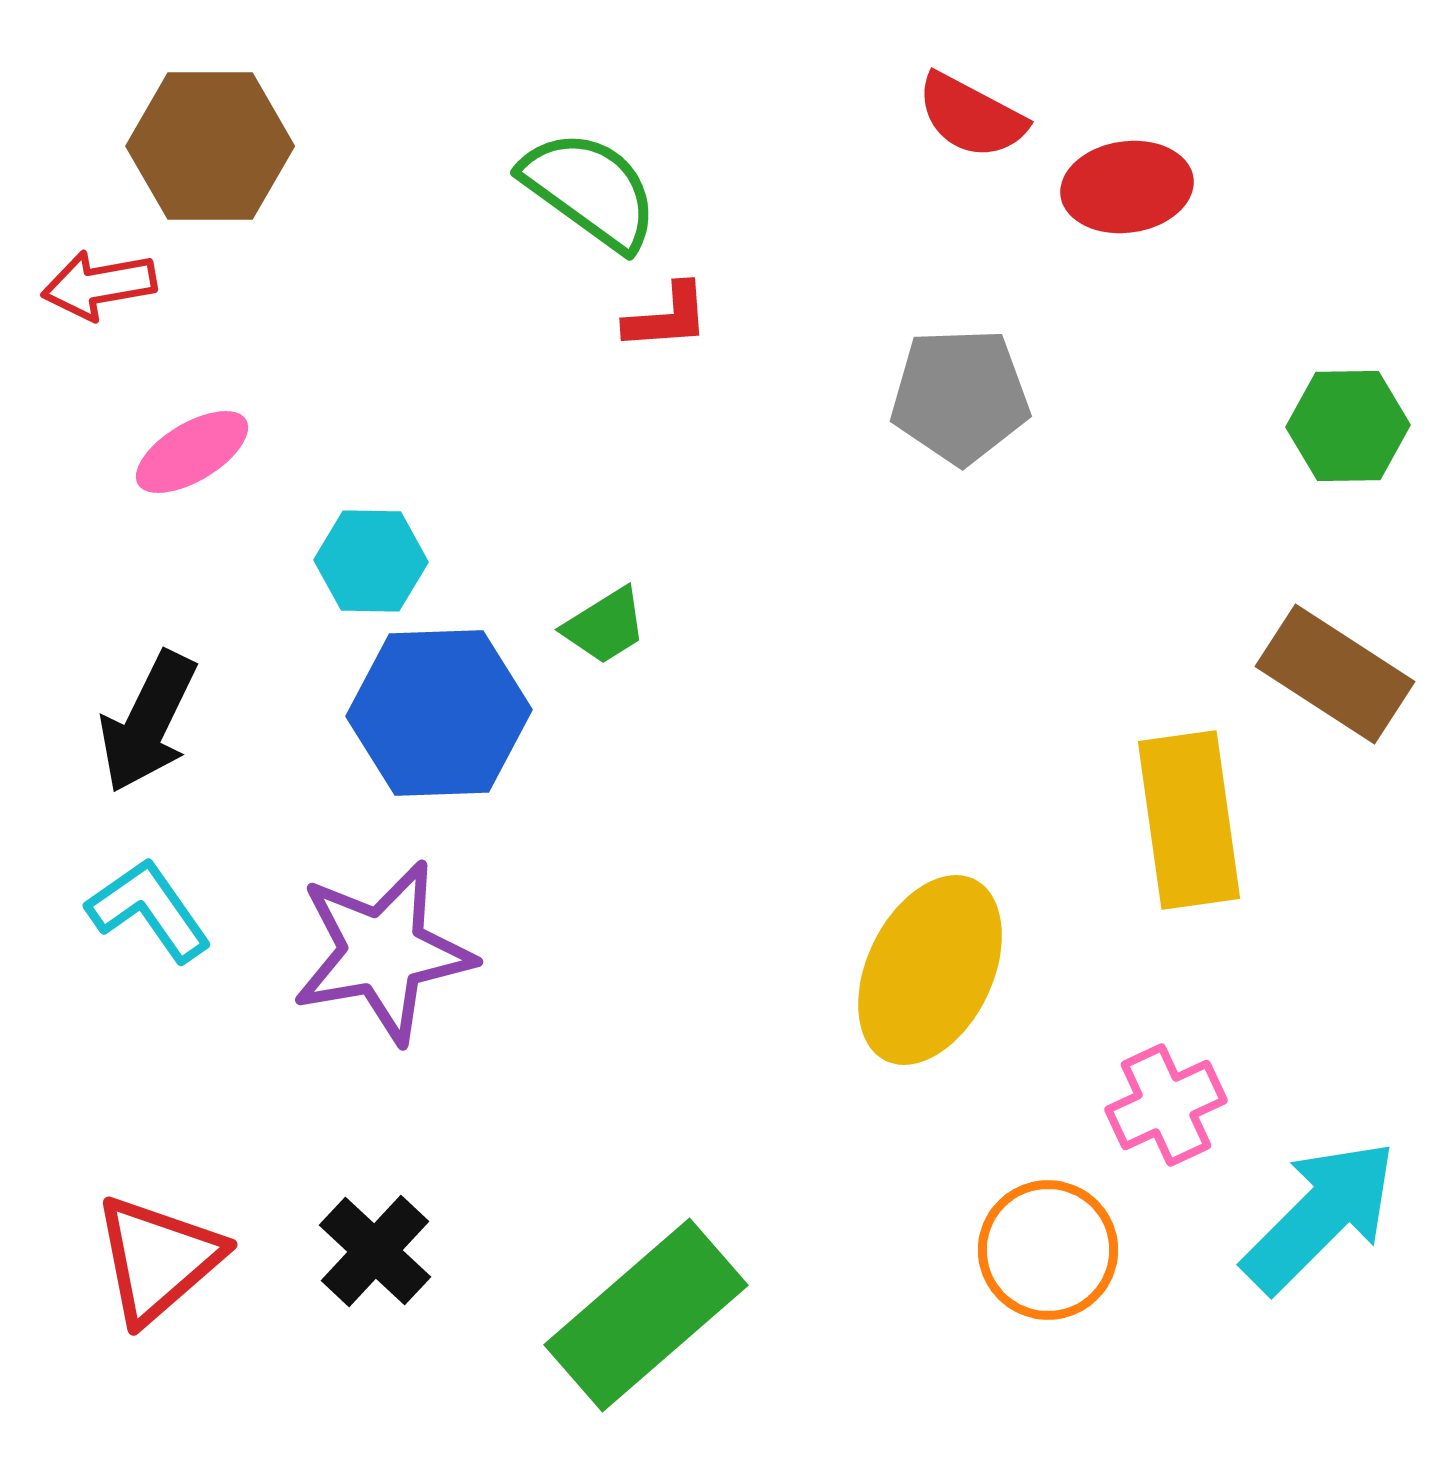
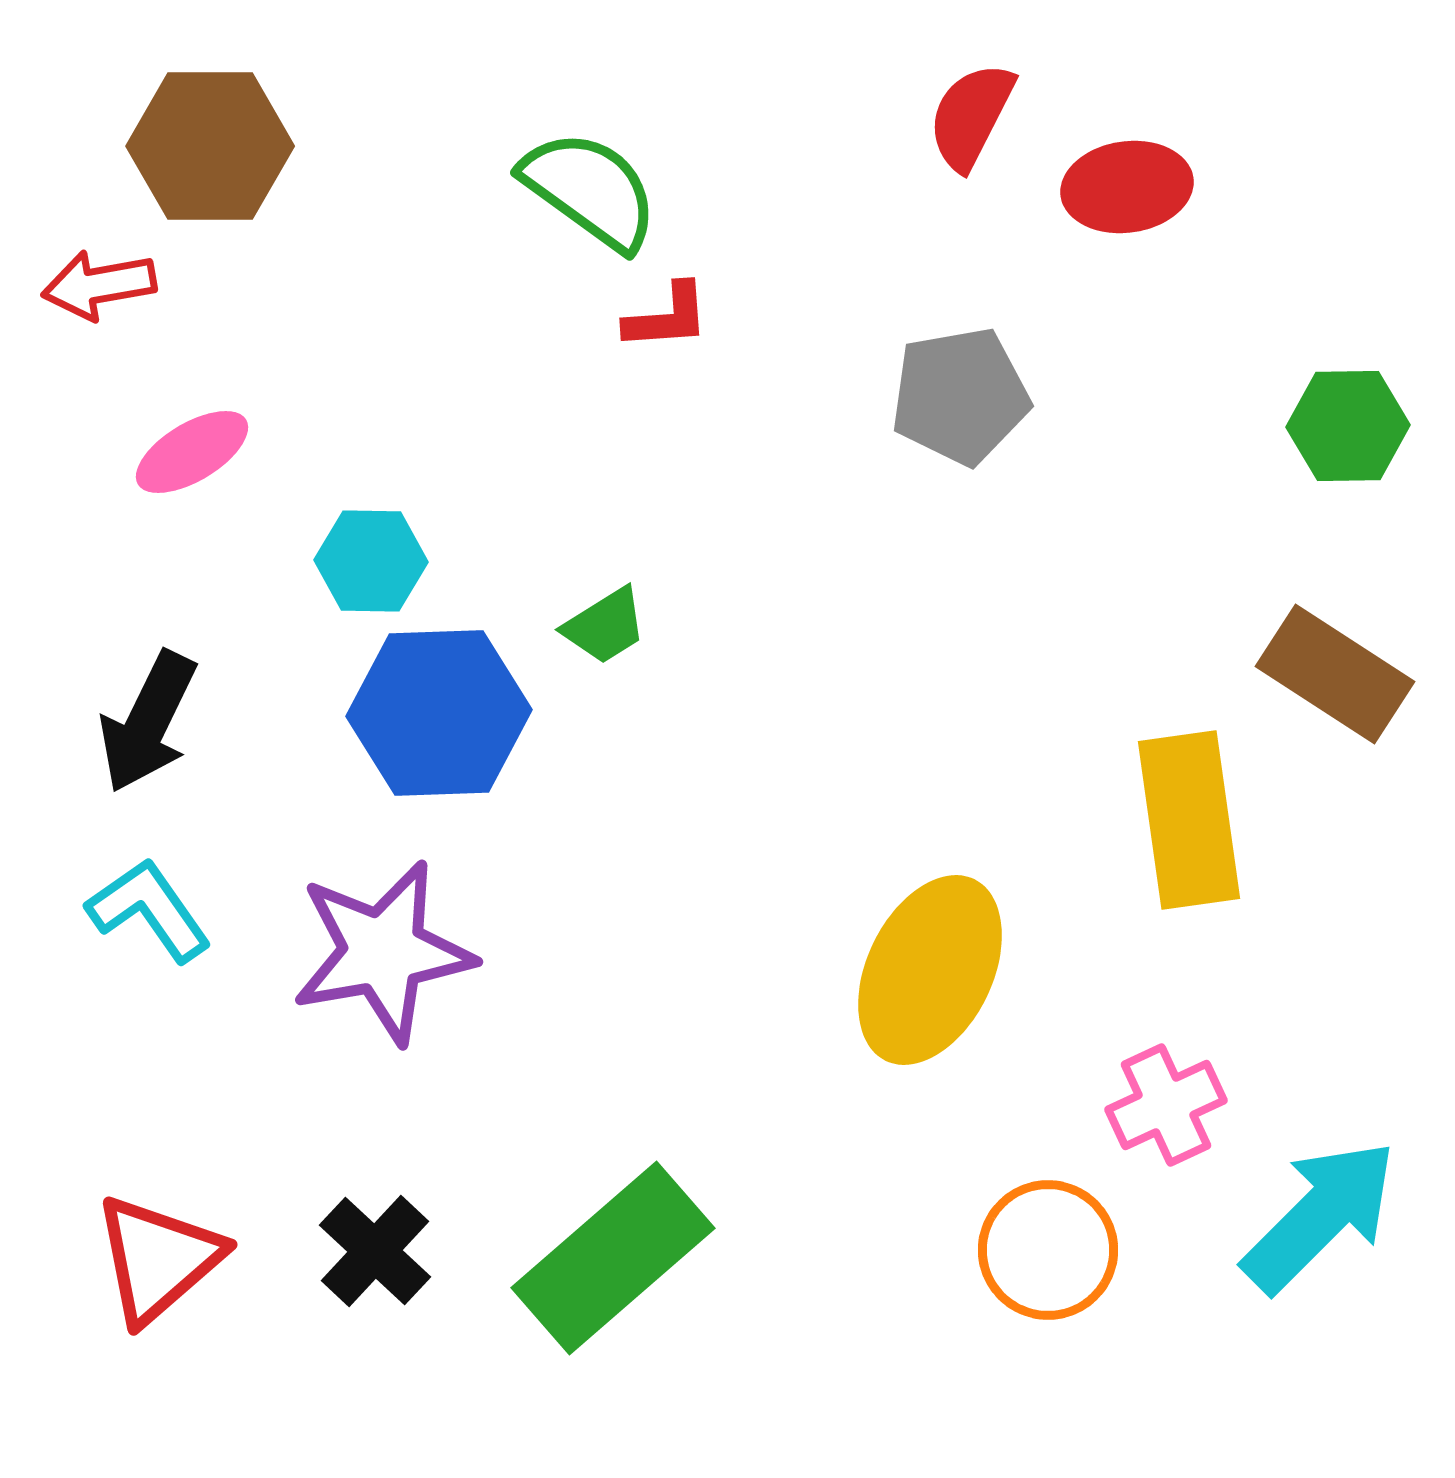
red semicircle: rotated 89 degrees clockwise
gray pentagon: rotated 8 degrees counterclockwise
green rectangle: moved 33 px left, 57 px up
